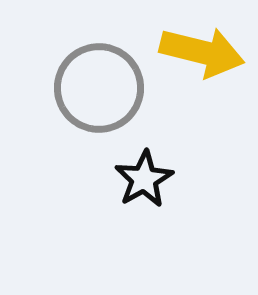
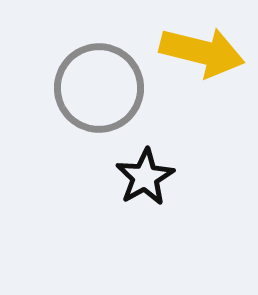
black star: moved 1 px right, 2 px up
